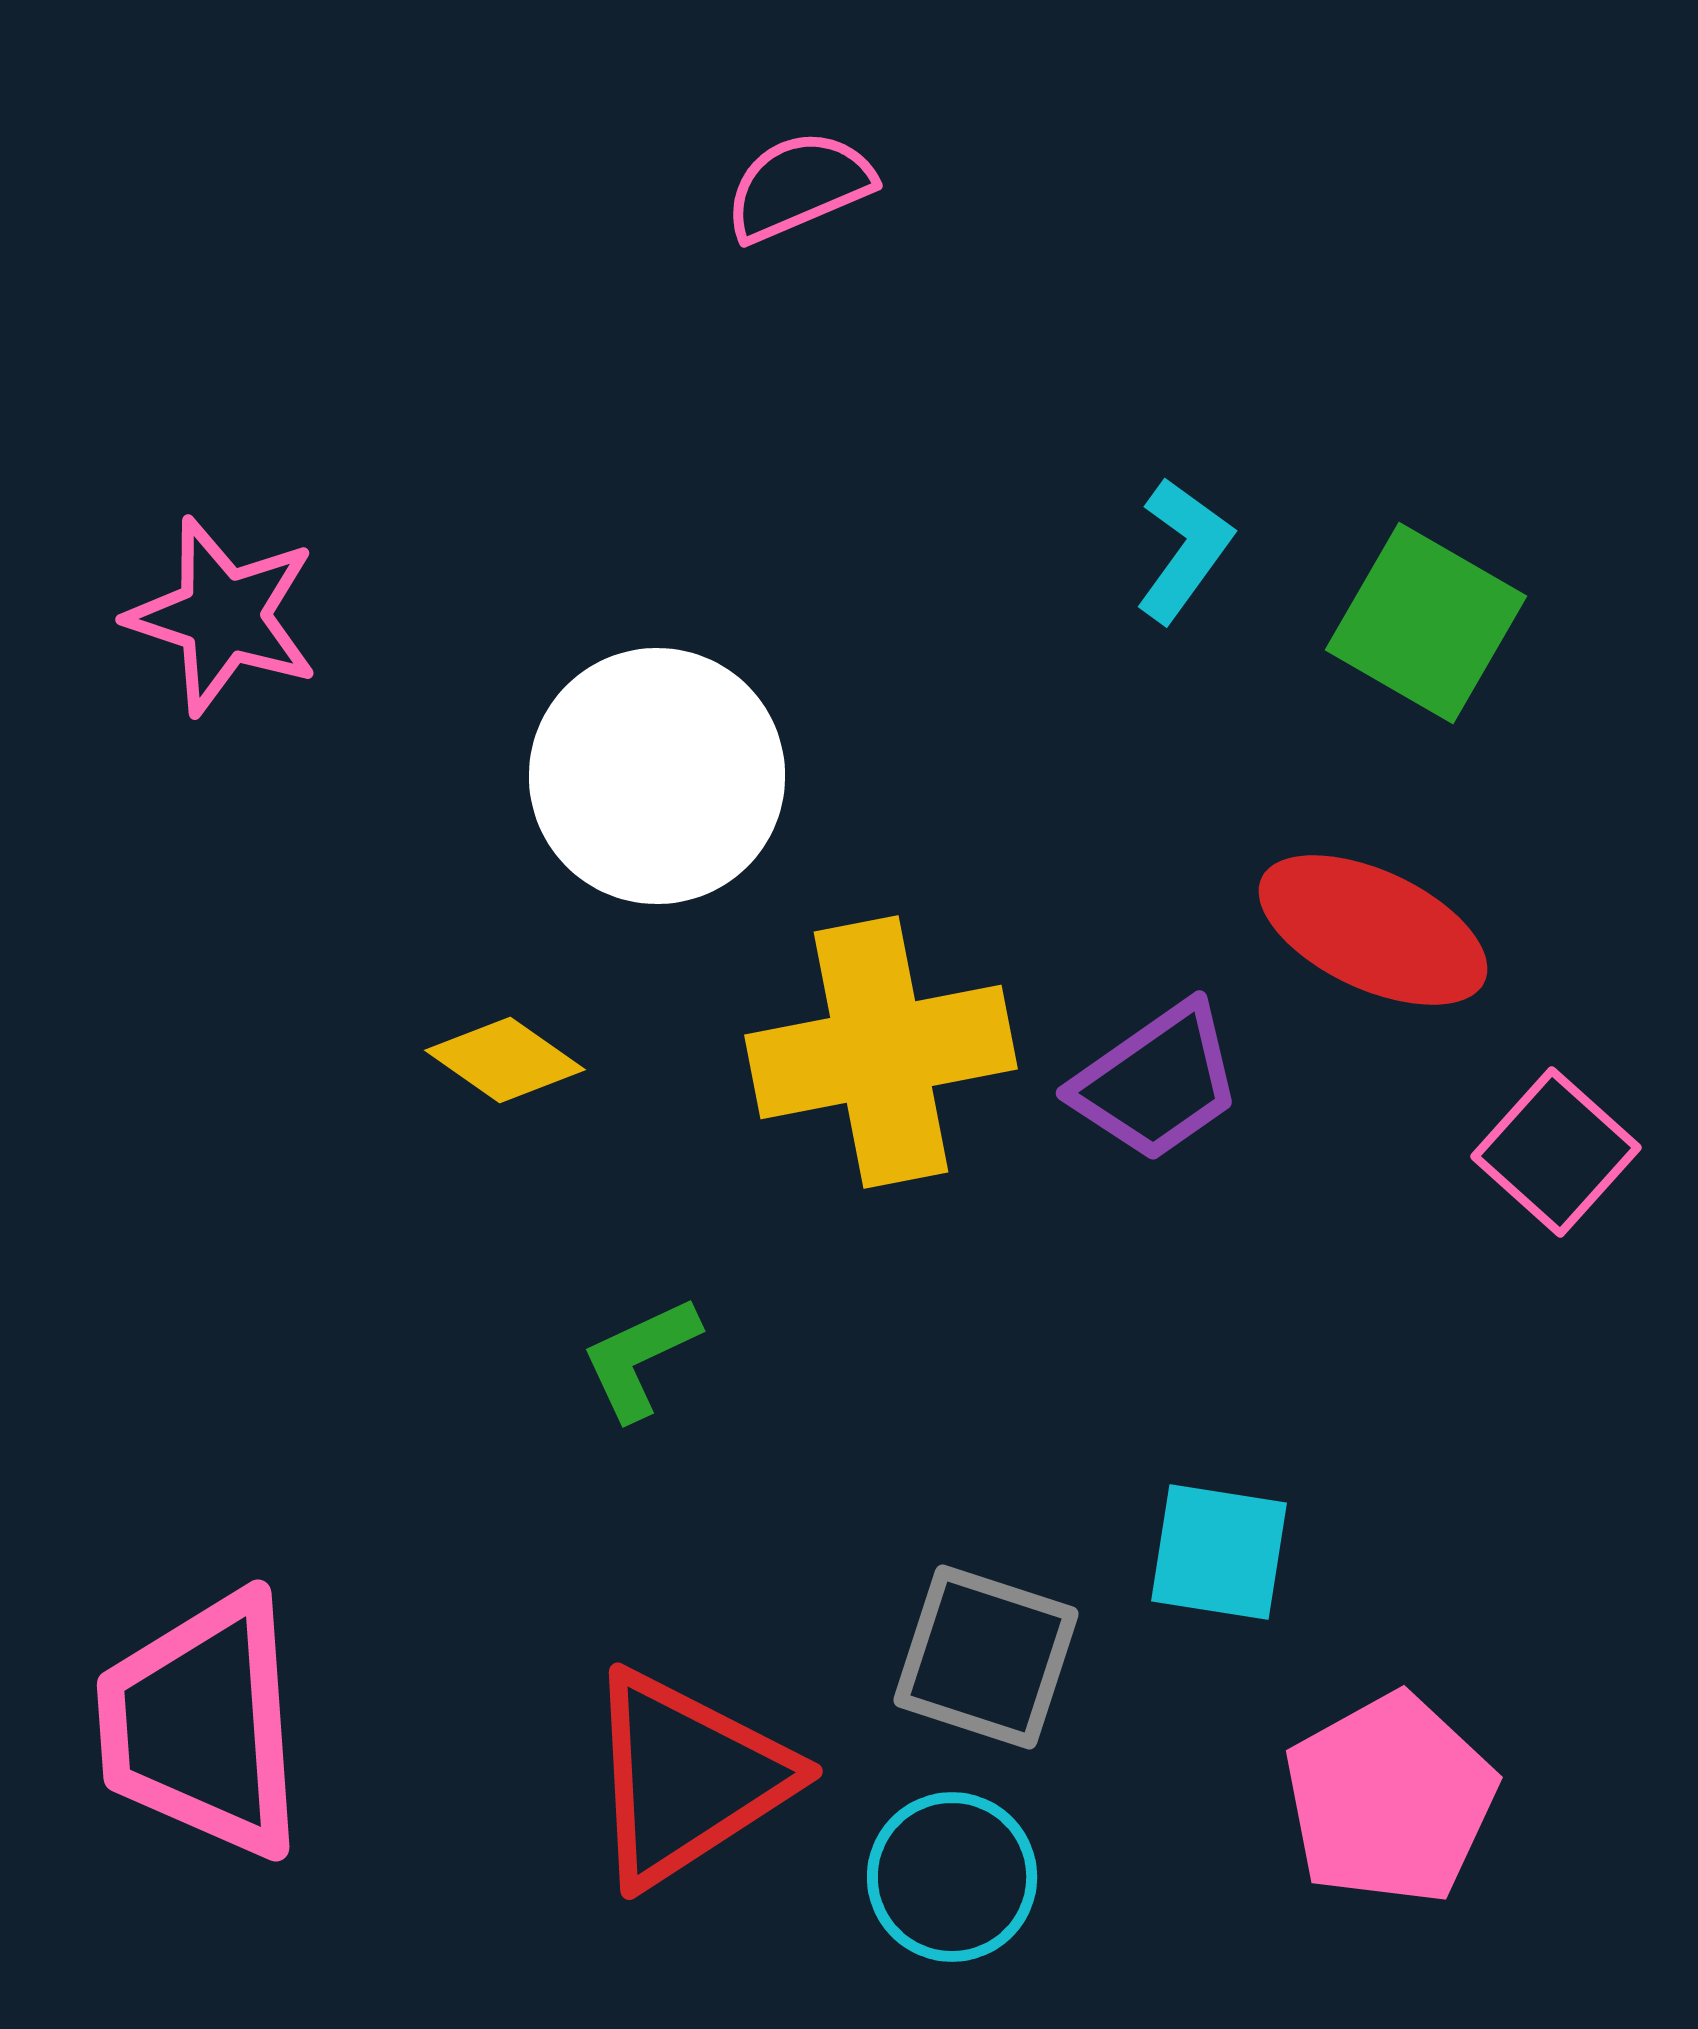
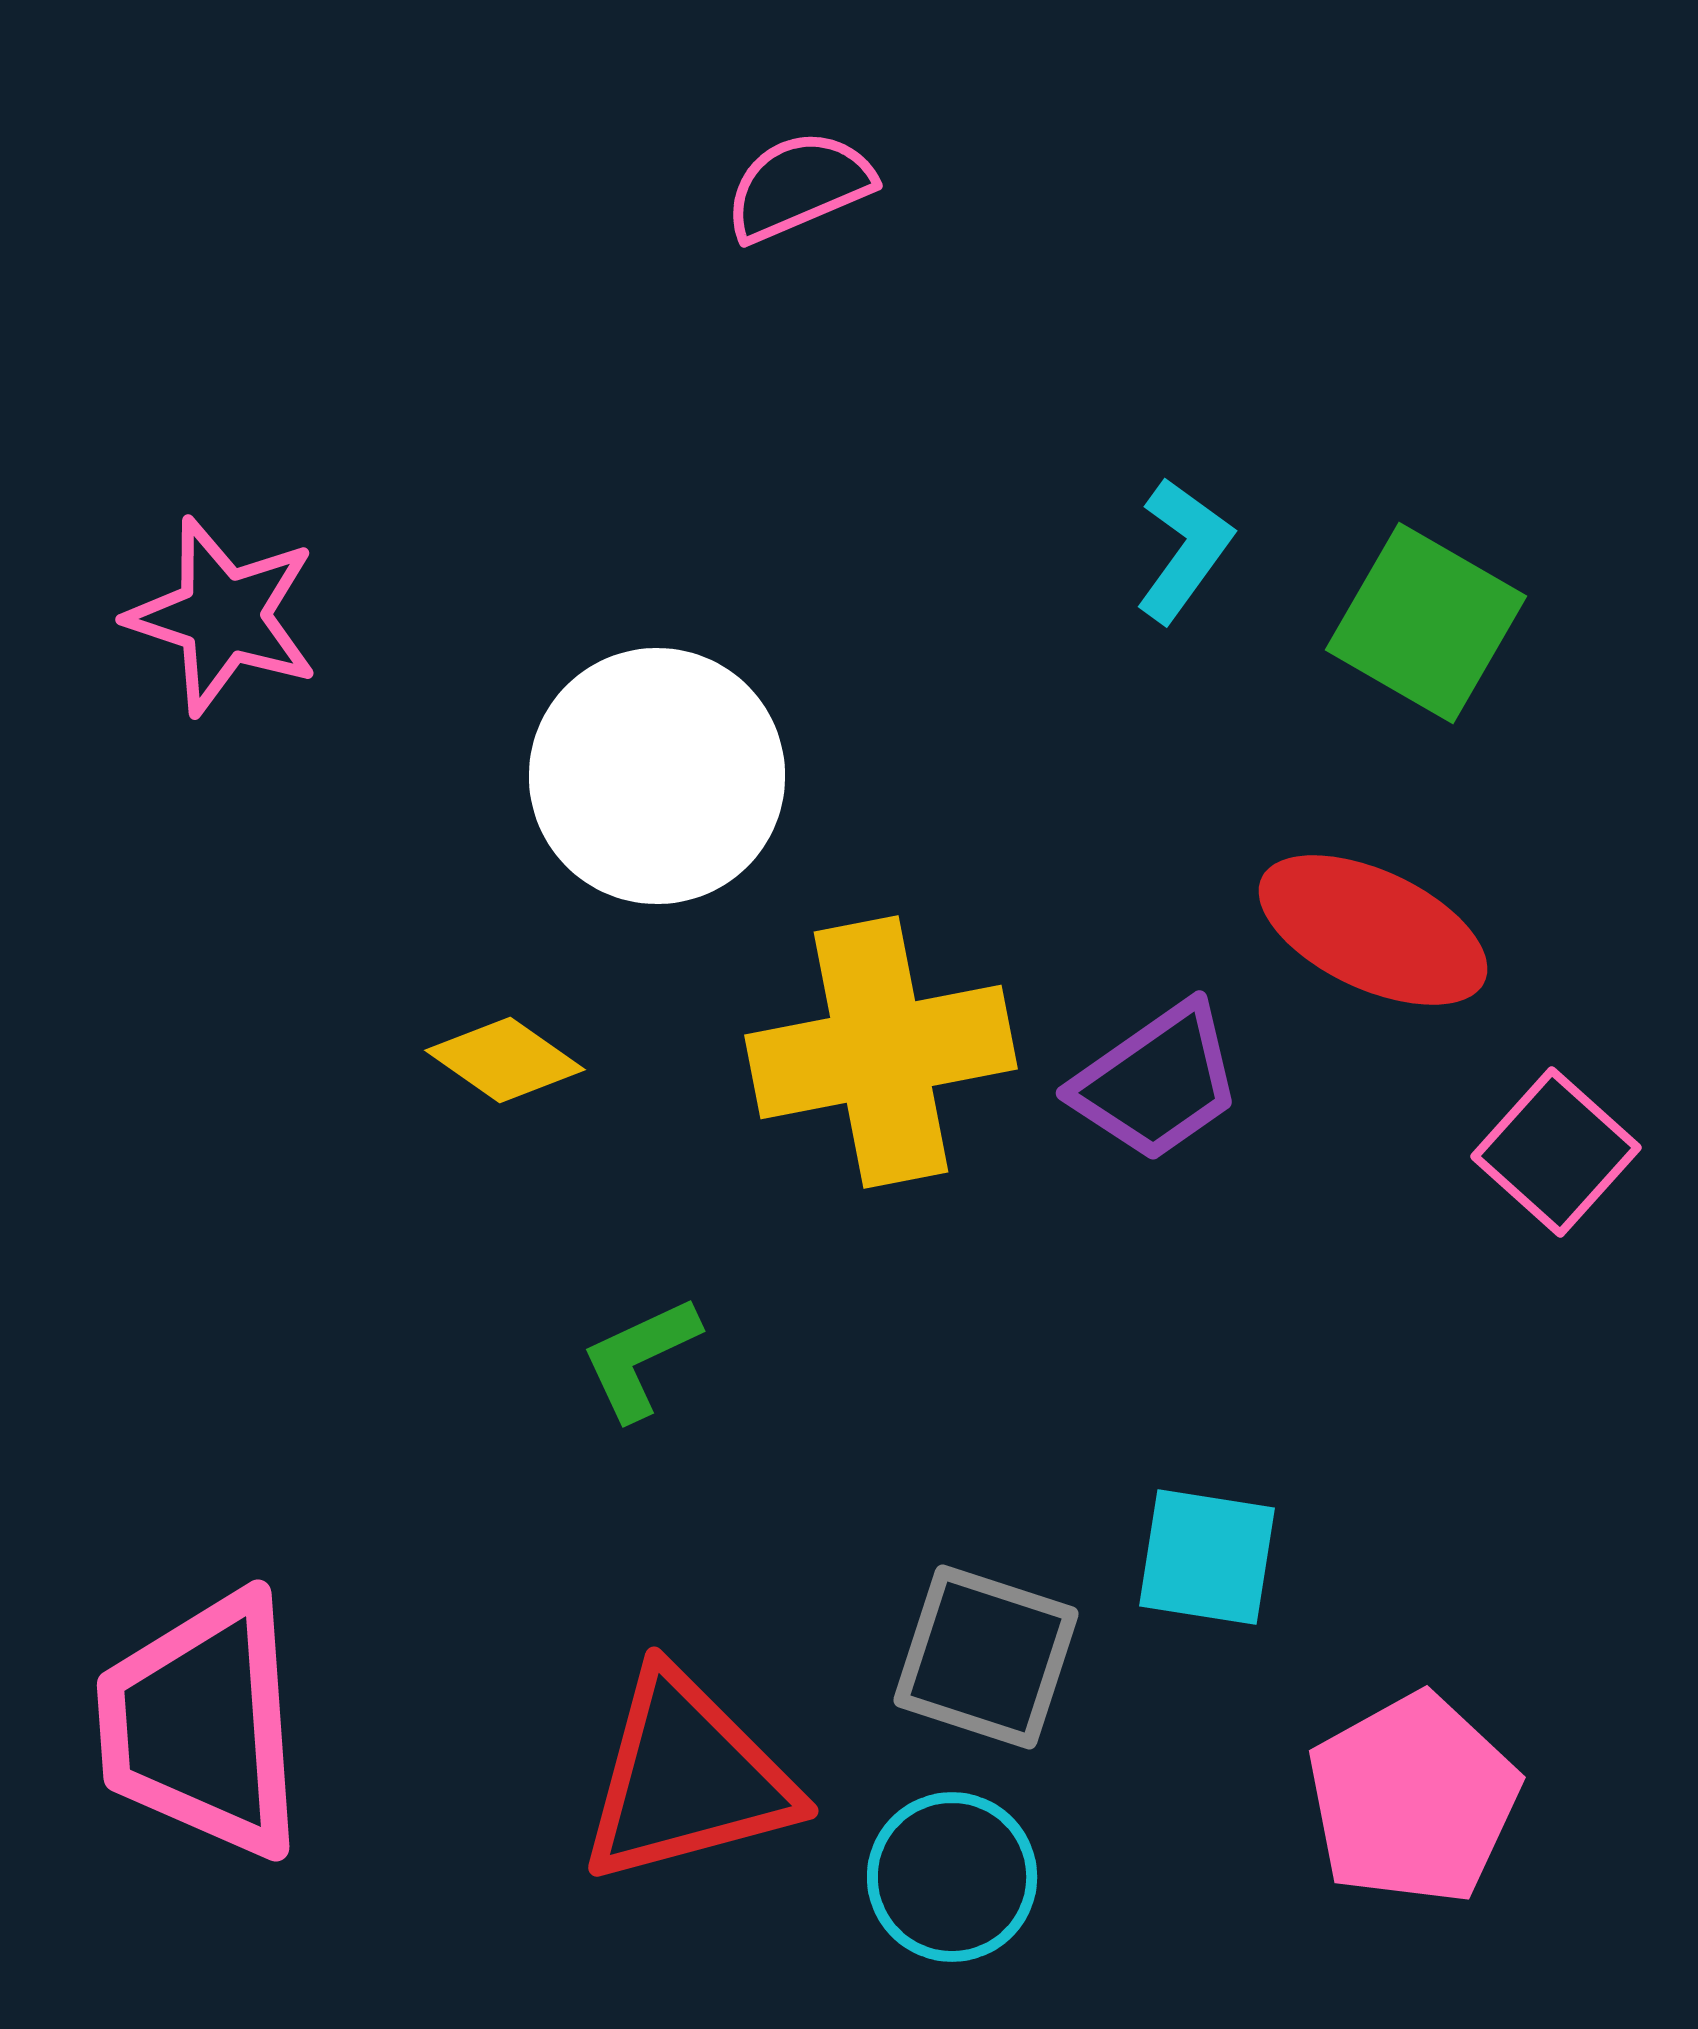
cyan square: moved 12 px left, 5 px down
red triangle: rotated 18 degrees clockwise
pink pentagon: moved 23 px right
